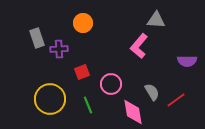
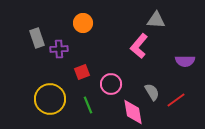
purple semicircle: moved 2 px left
